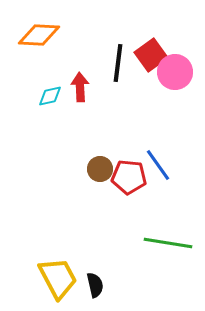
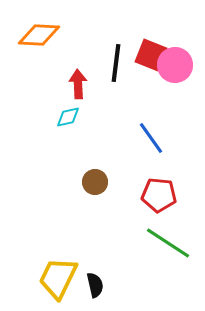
red square: rotated 32 degrees counterclockwise
black line: moved 2 px left
pink circle: moved 7 px up
red arrow: moved 2 px left, 3 px up
cyan diamond: moved 18 px right, 21 px down
blue line: moved 7 px left, 27 px up
brown circle: moved 5 px left, 13 px down
red pentagon: moved 30 px right, 18 px down
green line: rotated 24 degrees clockwise
yellow trapezoid: rotated 126 degrees counterclockwise
